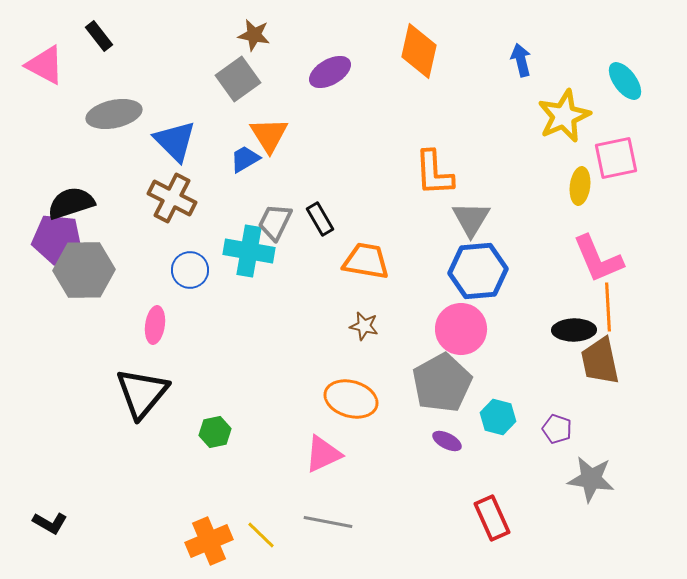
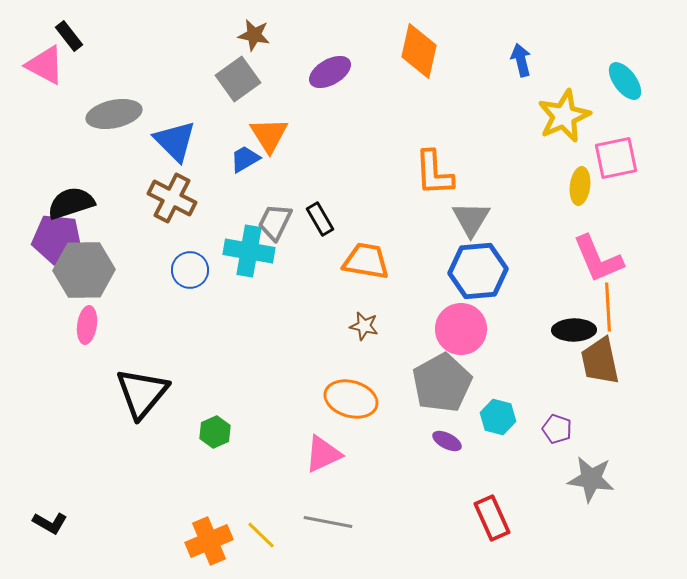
black rectangle at (99, 36): moved 30 px left
pink ellipse at (155, 325): moved 68 px left
green hexagon at (215, 432): rotated 12 degrees counterclockwise
